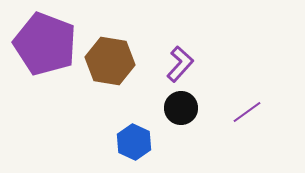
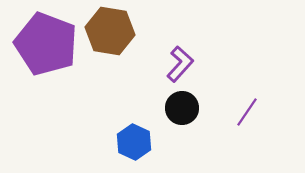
purple pentagon: moved 1 px right
brown hexagon: moved 30 px up
black circle: moved 1 px right
purple line: rotated 20 degrees counterclockwise
